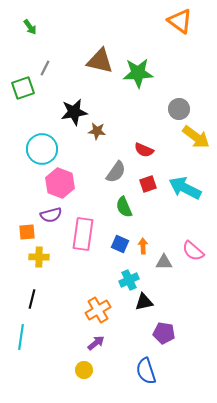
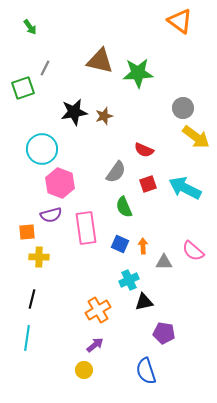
gray circle: moved 4 px right, 1 px up
brown star: moved 7 px right, 15 px up; rotated 24 degrees counterclockwise
pink rectangle: moved 3 px right, 6 px up; rotated 16 degrees counterclockwise
cyan line: moved 6 px right, 1 px down
purple arrow: moved 1 px left, 2 px down
